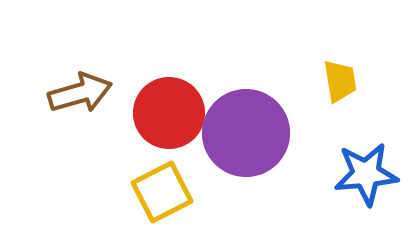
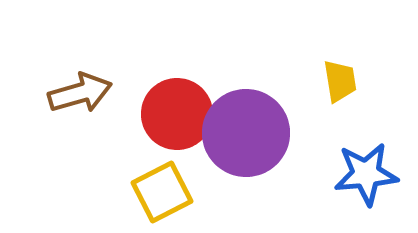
red circle: moved 8 px right, 1 px down
